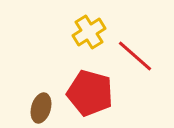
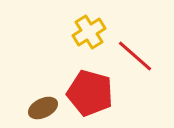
brown ellipse: moved 2 px right; rotated 48 degrees clockwise
